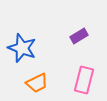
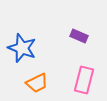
purple rectangle: rotated 54 degrees clockwise
